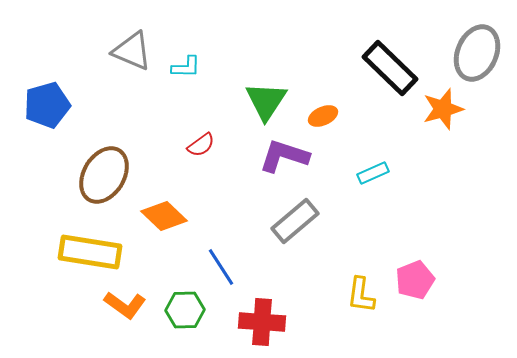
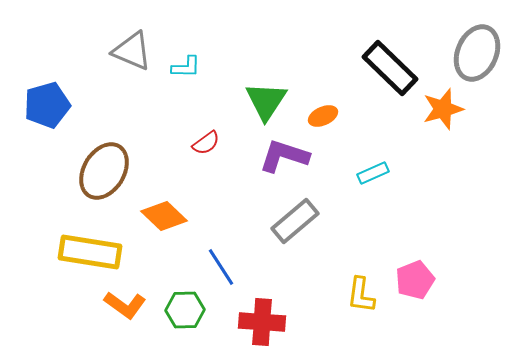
red semicircle: moved 5 px right, 2 px up
brown ellipse: moved 4 px up
